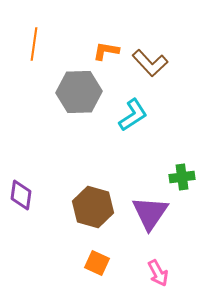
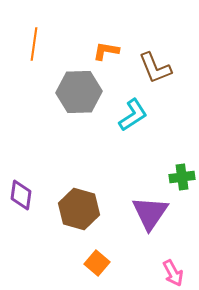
brown L-shape: moved 5 px right, 5 px down; rotated 21 degrees clockwise
brown hexagon: moved 14 px left, 2 px down
orange square: rotated 15 degrees clockwise
pink arrow: moved 15 px right
